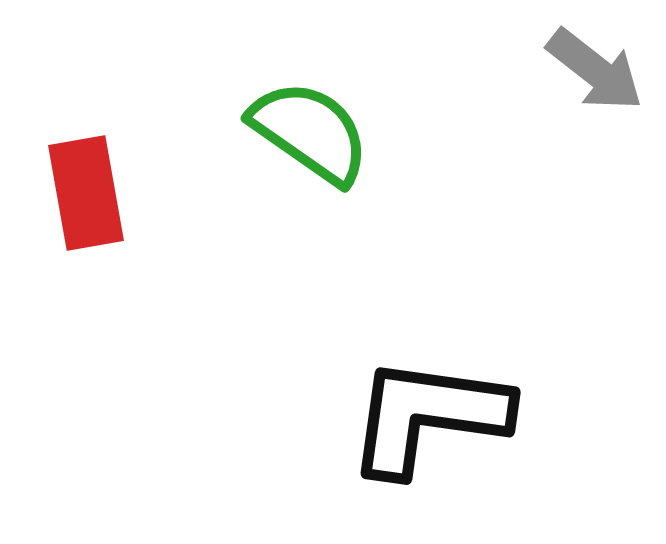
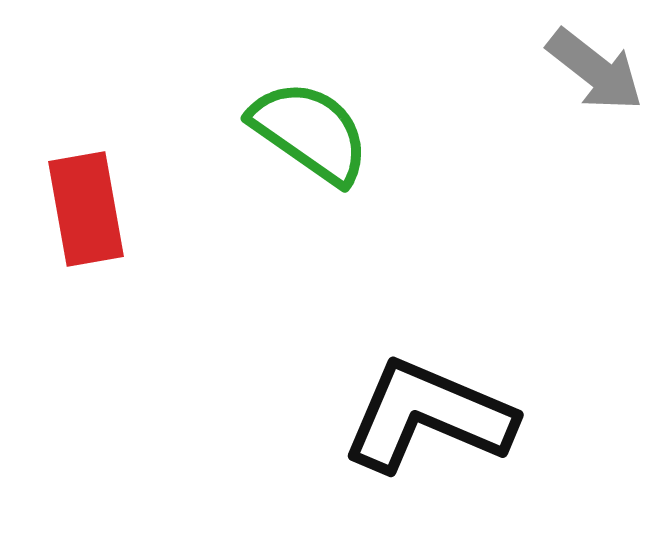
red rectangle: moved 16 px down
black L-shape: rotated 15 degrees clockwise
